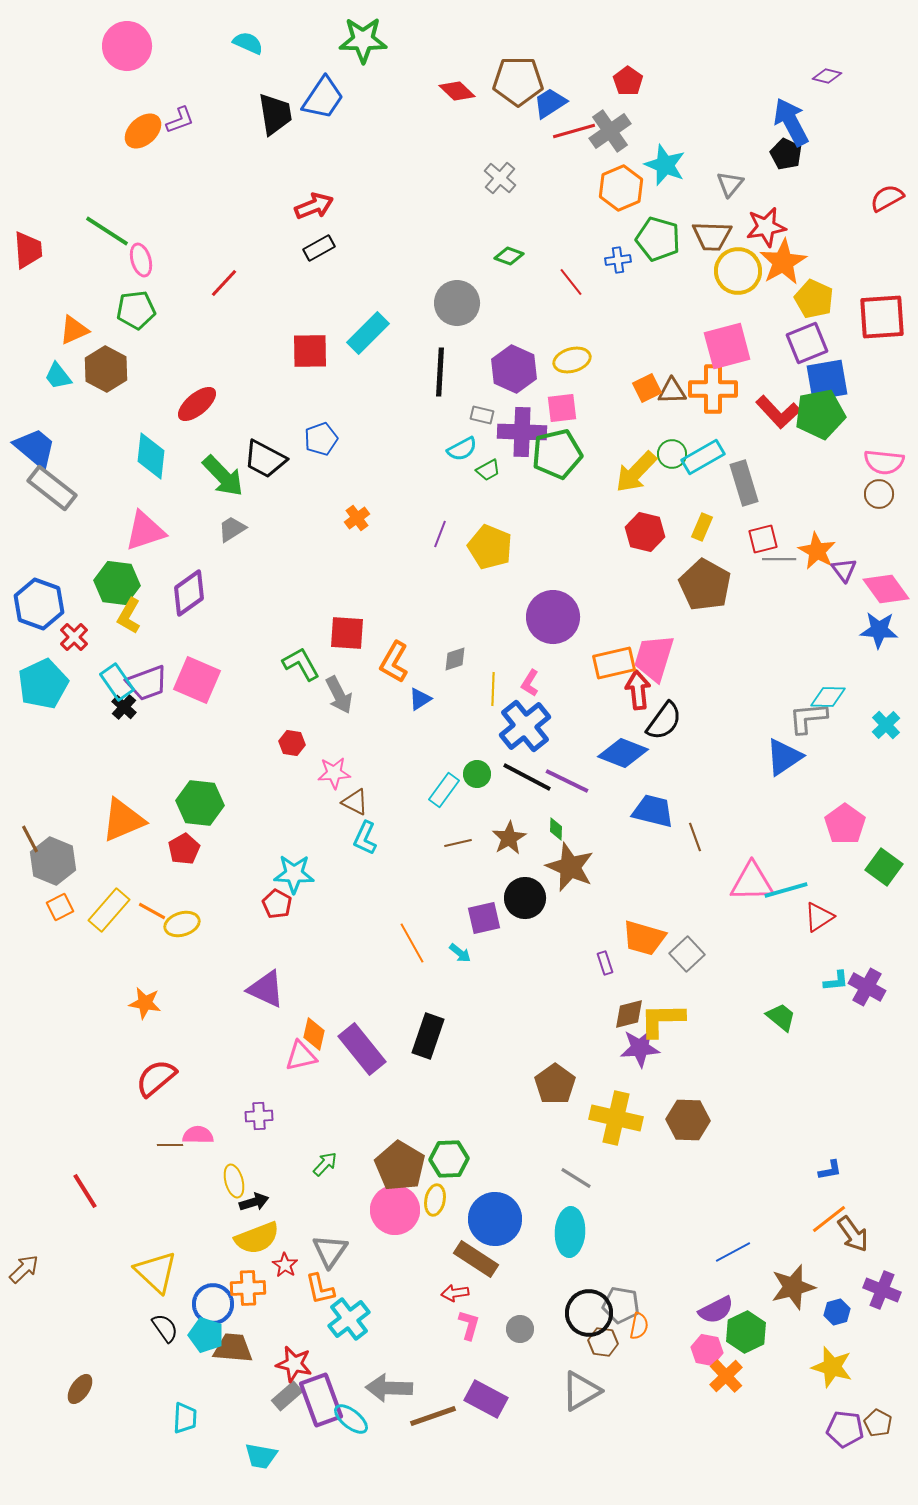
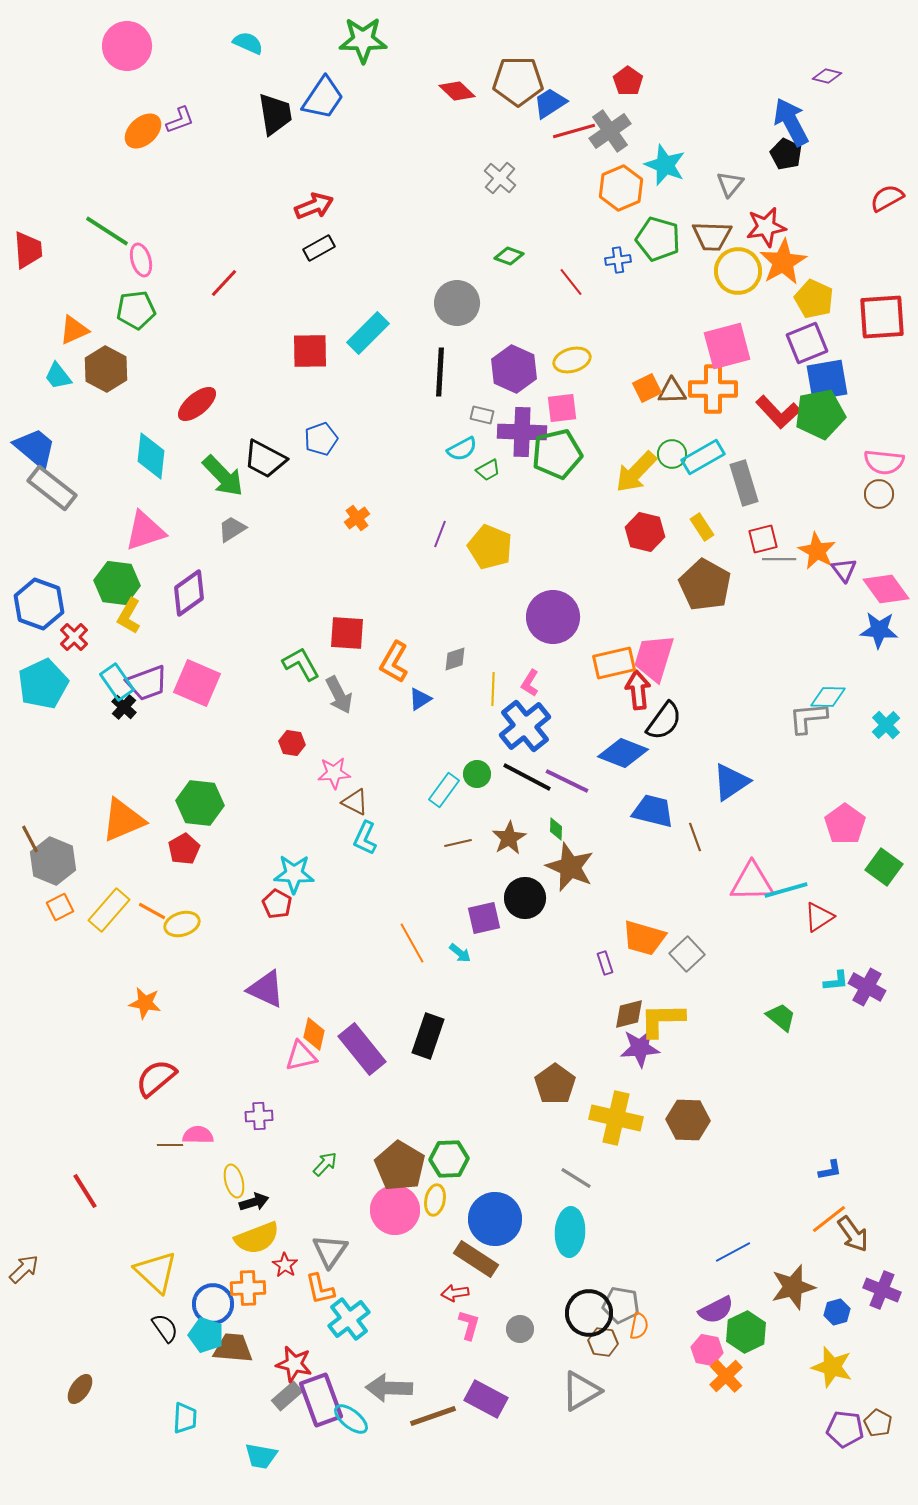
yellow rectangle at (702, 527): rotated 56 degrees counterclockwise
pink square at (197, 680): moved 3 px down
blue triangle at (784, 757): moved 53 px left, 25 px down
